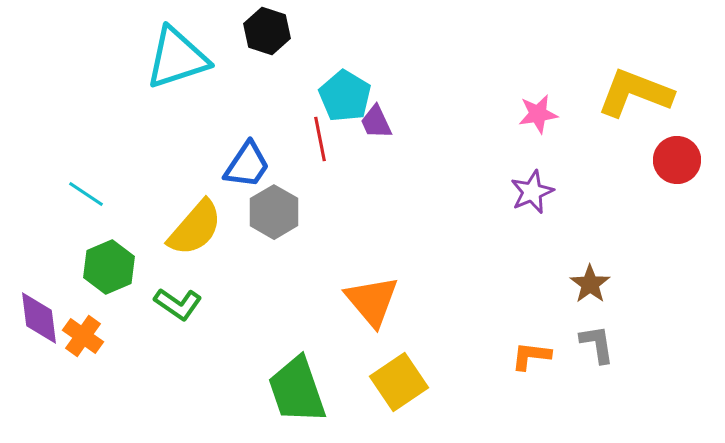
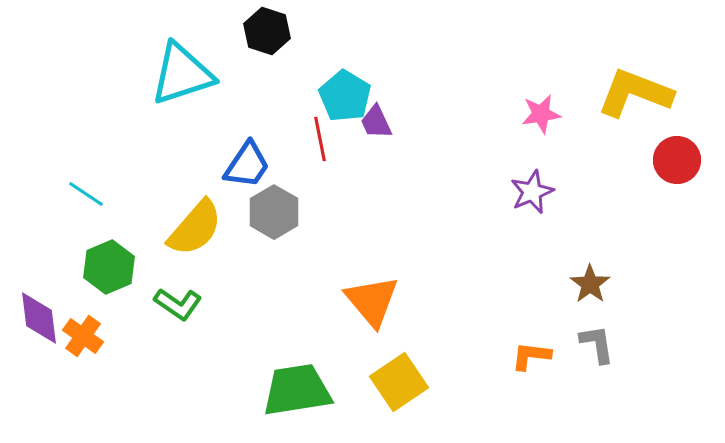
cyan triangle: moved 5 px right, 16 px down
pink star: moved 3 px right
green trapezoid: rotated 100 degrees clockwise
